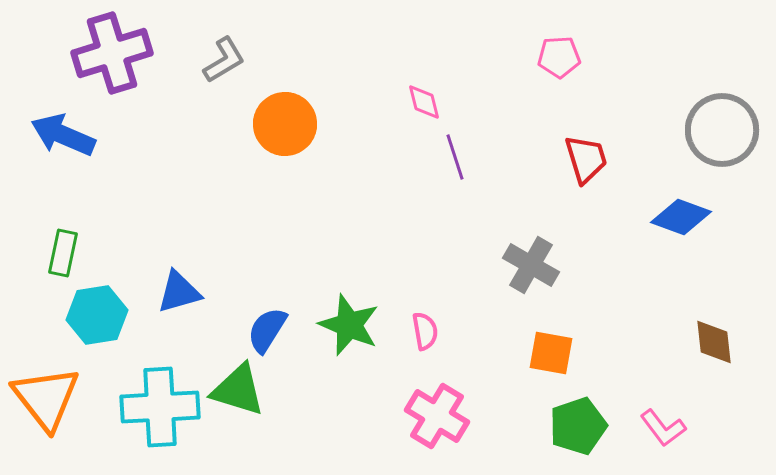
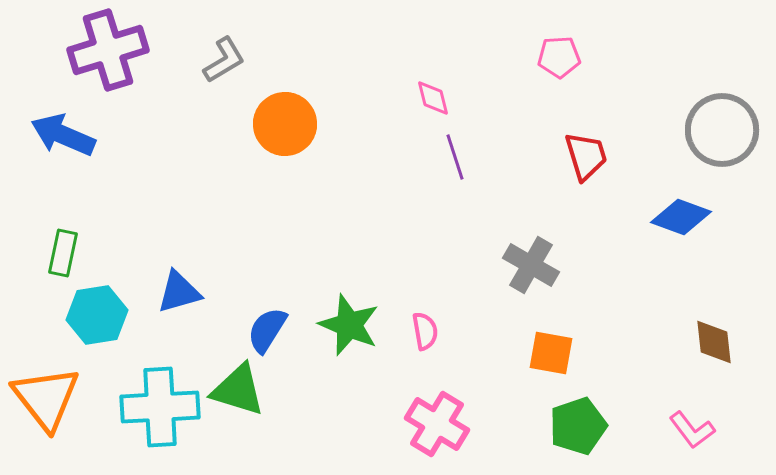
purple cross: moved 4 px left, 3 px up
pink diamond: moved 9 px right, 4 px up
red trapezoid: moved 3 px up
pink cross: moved 8 px down
pink L-shape: moved 29 px right, 2 px down
